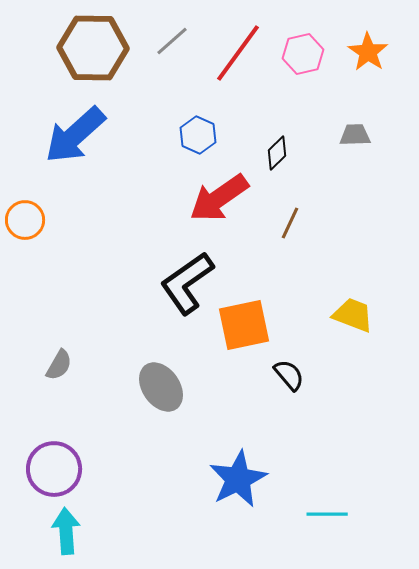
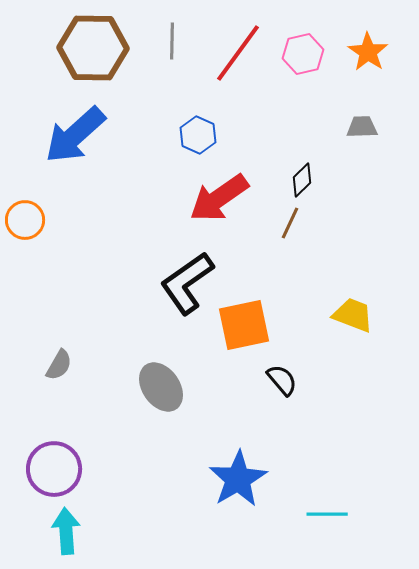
gray line: rotated 48 degrees counterclockwise
gray trapezoid: moved 7 px right, 8 px up
black diamond: moved 25 px right, 27 px down
black semicircle: moved 7 px left, 5 px down
blue star: rotated 4 degrees counterclockwise
